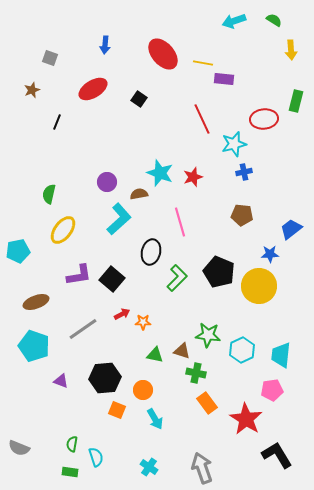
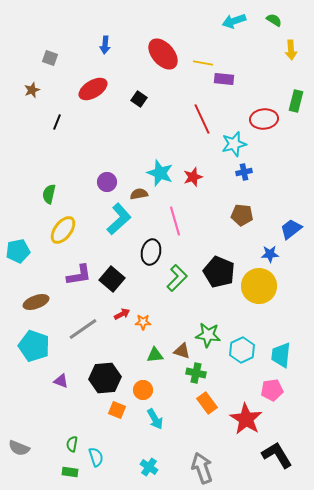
pink line at (180, 222): moved 5 px left, 1 px up
green triangle at (155, 355): rotated 18 degrees counterclockwise
